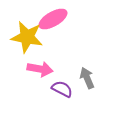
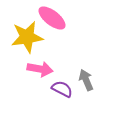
pink ellipse: moved 1 px left, 1 px up; rotated 68 degrees clockwise
yellow star: rotated 20 degrees counterclockwise
gray arrow: moved 1 px left, 2 px down
